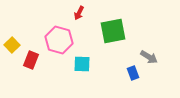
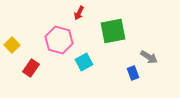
red rectangle: moved 8 px down; rotated 12 degrees clockwise
cyan square: moved 2 px right, 2 px up; rotated 30 degrees counterclockwise
